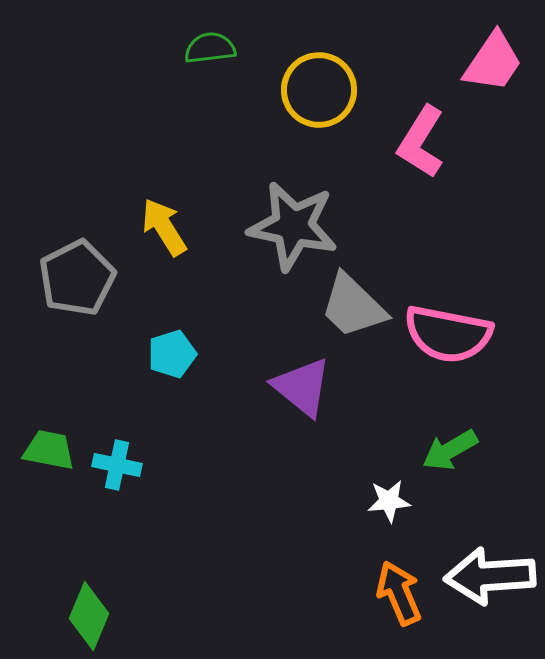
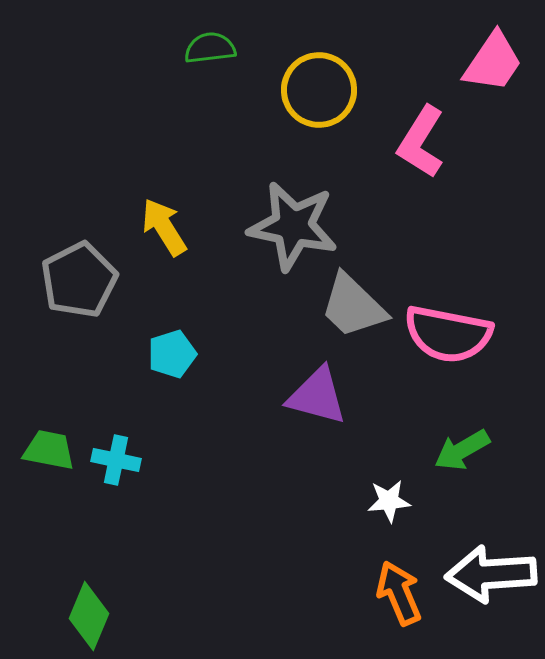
gray pentagon: moved 2 px right, 2 px down
purple triangle: moved 15 px right, 9 px down; rotated 24 degrees counterclockwise
green arrow: moved 12 px right
cyan cross: moved 1 px left, 5 px up
white arrow: moved 1 px right, 2 px up
